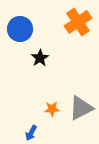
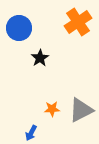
blue circle: moved 1 px left, 1 px up
gray triangle: moved 2 px down
